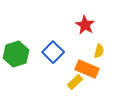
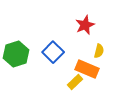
red star: rotated 18 degrees clockwise
